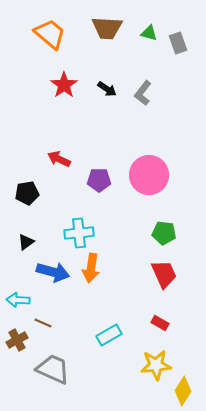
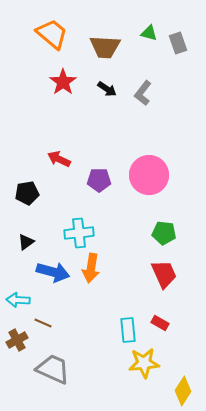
brown trapezoid: moved 2 px left, 19 px down
orange trapezoid: moved 2 px right
red star: moved 1 px left, 3 px up
cyan rectangle: moved 19 px right, 5 px up; rotated 65 degrees counterclockwise
yellow star: moved 12 px left, 2 px up
